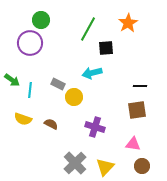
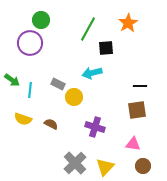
brown circle: moved 1 px right
